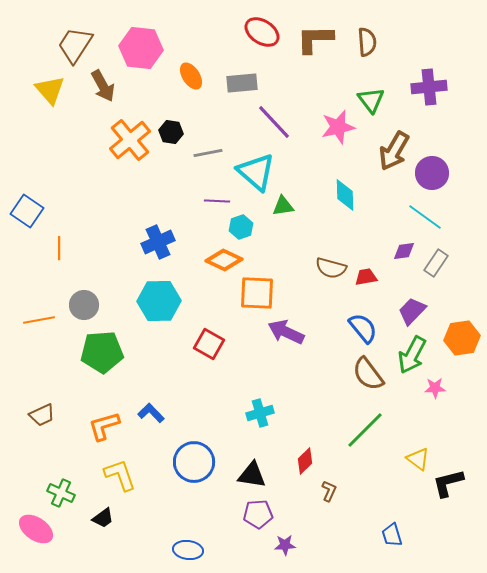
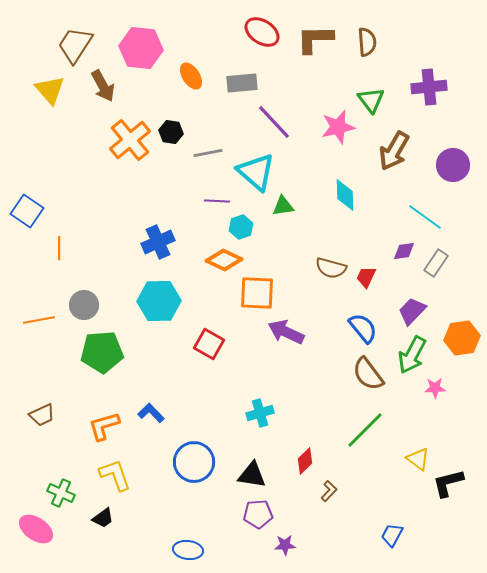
purple circle at (432, 173): moved 21 px right, 8 px up
red trapezoid at (366, 277): rotated 55 degrees counterclockwise
yellow L-shape at (120, 475): moved 5 px left
brown L-shape at (329, 491): rotated 20 degrees clockwise
blue trapezoid at (392, 535): rotated 45 degrees clockwise
